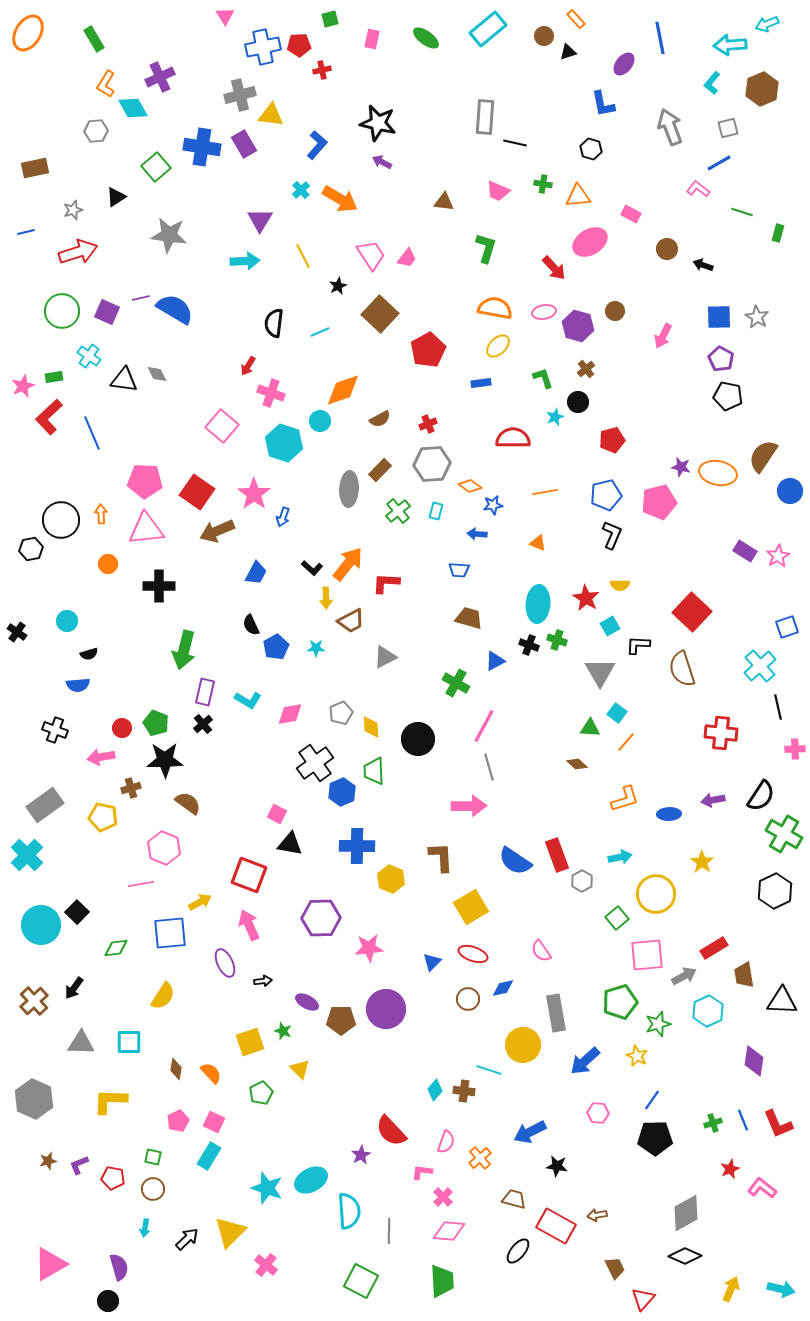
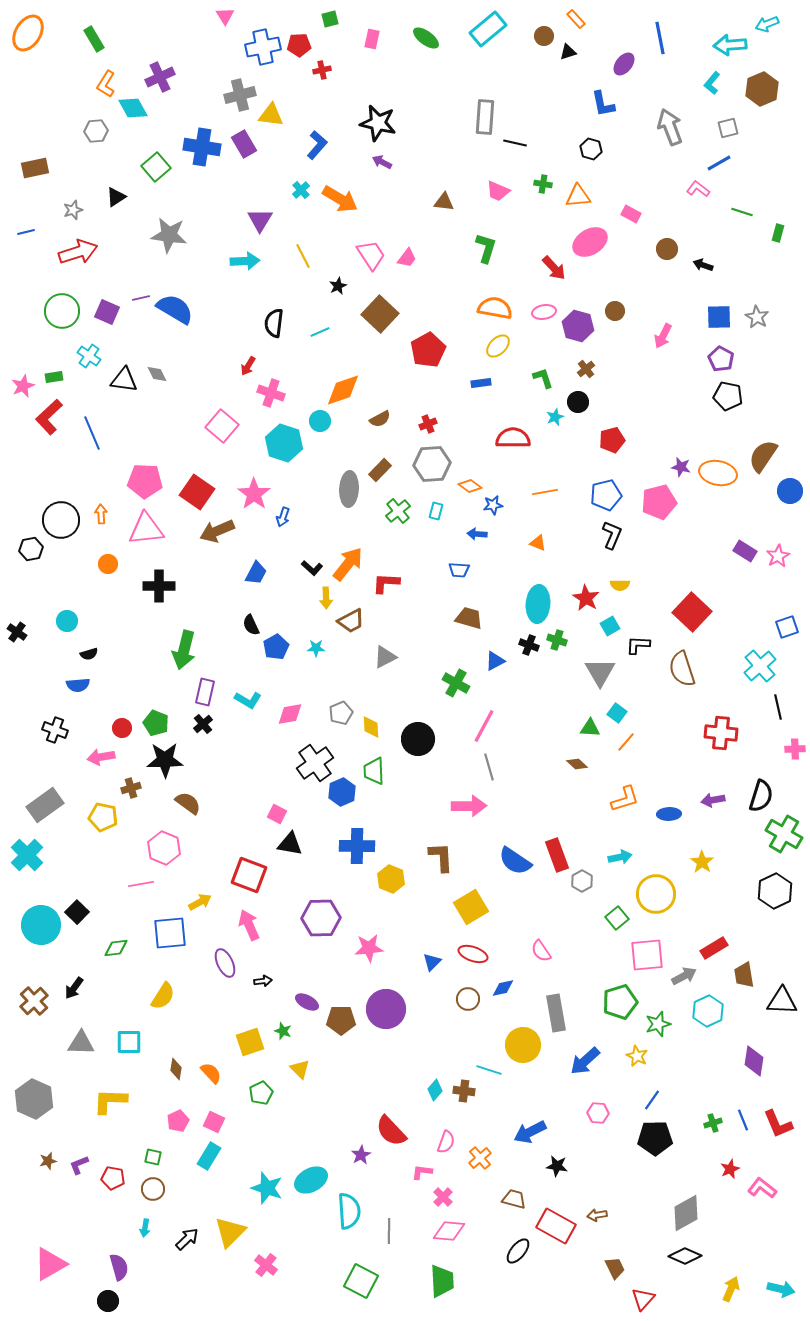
black semicircle at (761, 796): rotated 16 degrees counterclockwise
